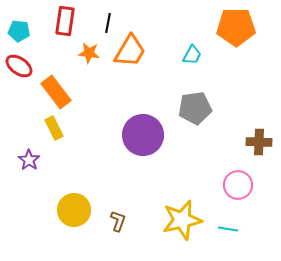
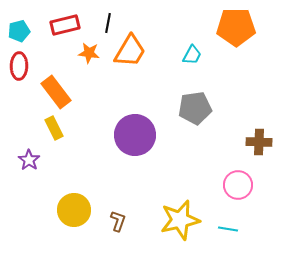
red rectangle: moved 4 px down; rotated 68 degrees clockwise
cyan pentagon: rotated 20 degrees counterclockwise
red ellipse: rotated 56 degrees clockwise
purple circle: moved 8 px left
yellow star: moved 2 px left
